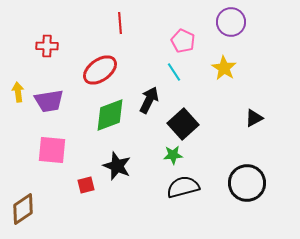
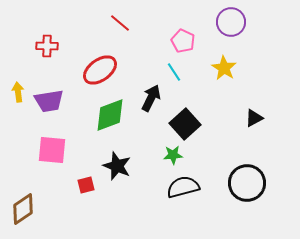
red line: rotated 45 degrees counterclockwise
black arrow: moved 2 px right, 2 px up
black square: moved 2 px right
